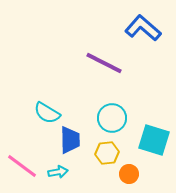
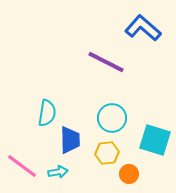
purple line: moved 2 px right, 1 px up
cyan semicircle: rotated 112 degrees counterclockwise
cyan square: moved 1 px right
